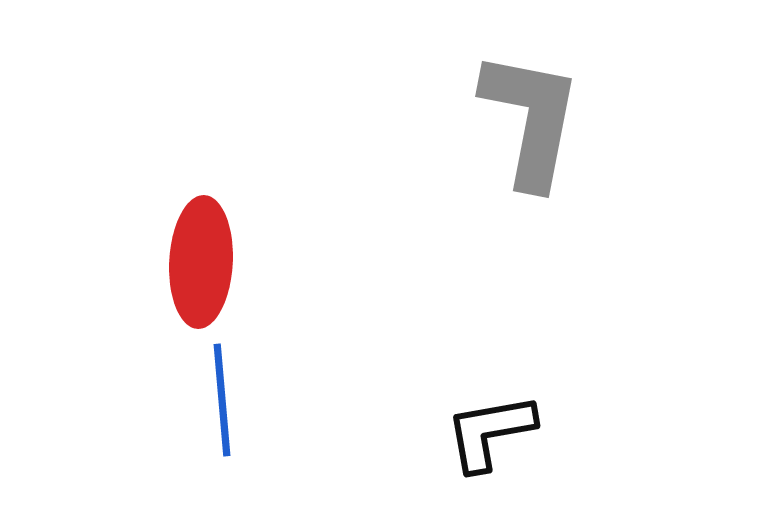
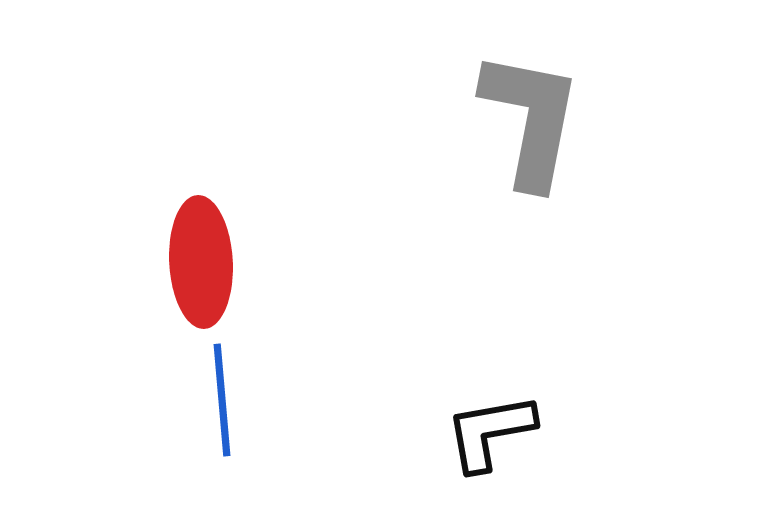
red ellipse: rotated 6 degrees counterclockwise
